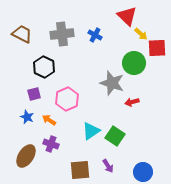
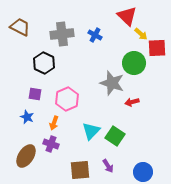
brown trapezoid: moved 2 px left, 7 px up
black hexagon: moved 4 px up
purple square: moved 1 px right; rotated 24 degrees clockwise
orange arrow: moved 5 px right, 3 px down; rotated 104 degrees counterclockwise
cyan triangle: rotated 12 degrees counterclockwise
